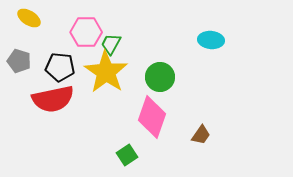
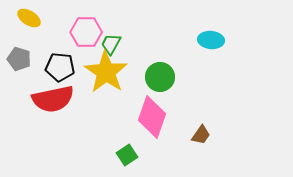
gray pentagon: moved 2 px up
